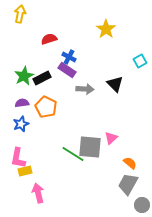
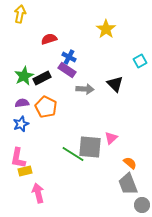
gray trapezoid: rotated 50 degrees counterclockwise
